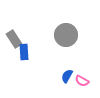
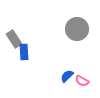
gray circle: moved 11 px right, 6 px up
blue semicircle: rotated 16 degrees clockwise
